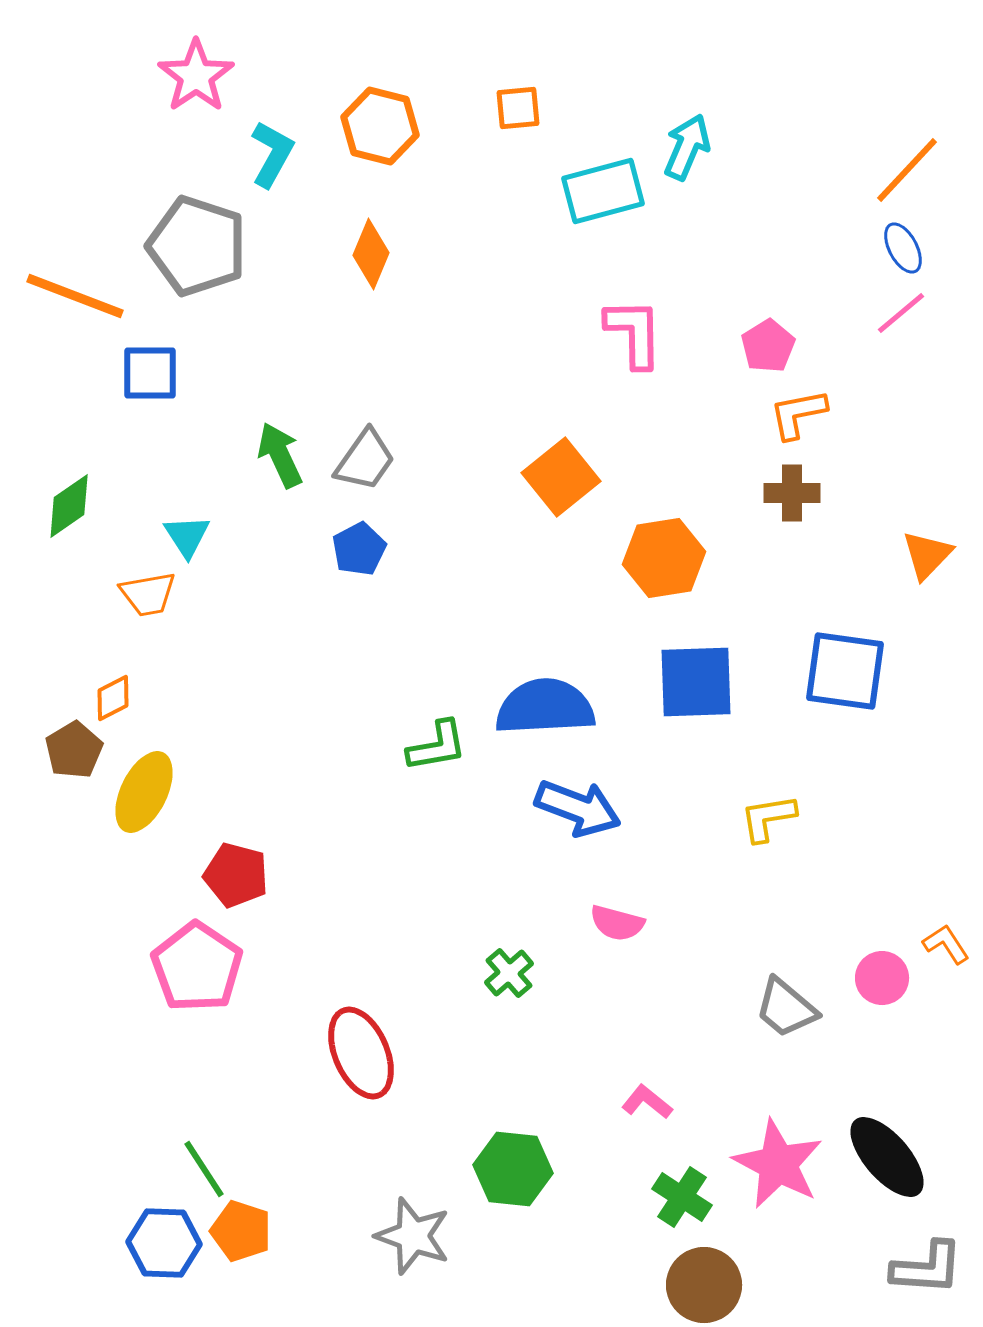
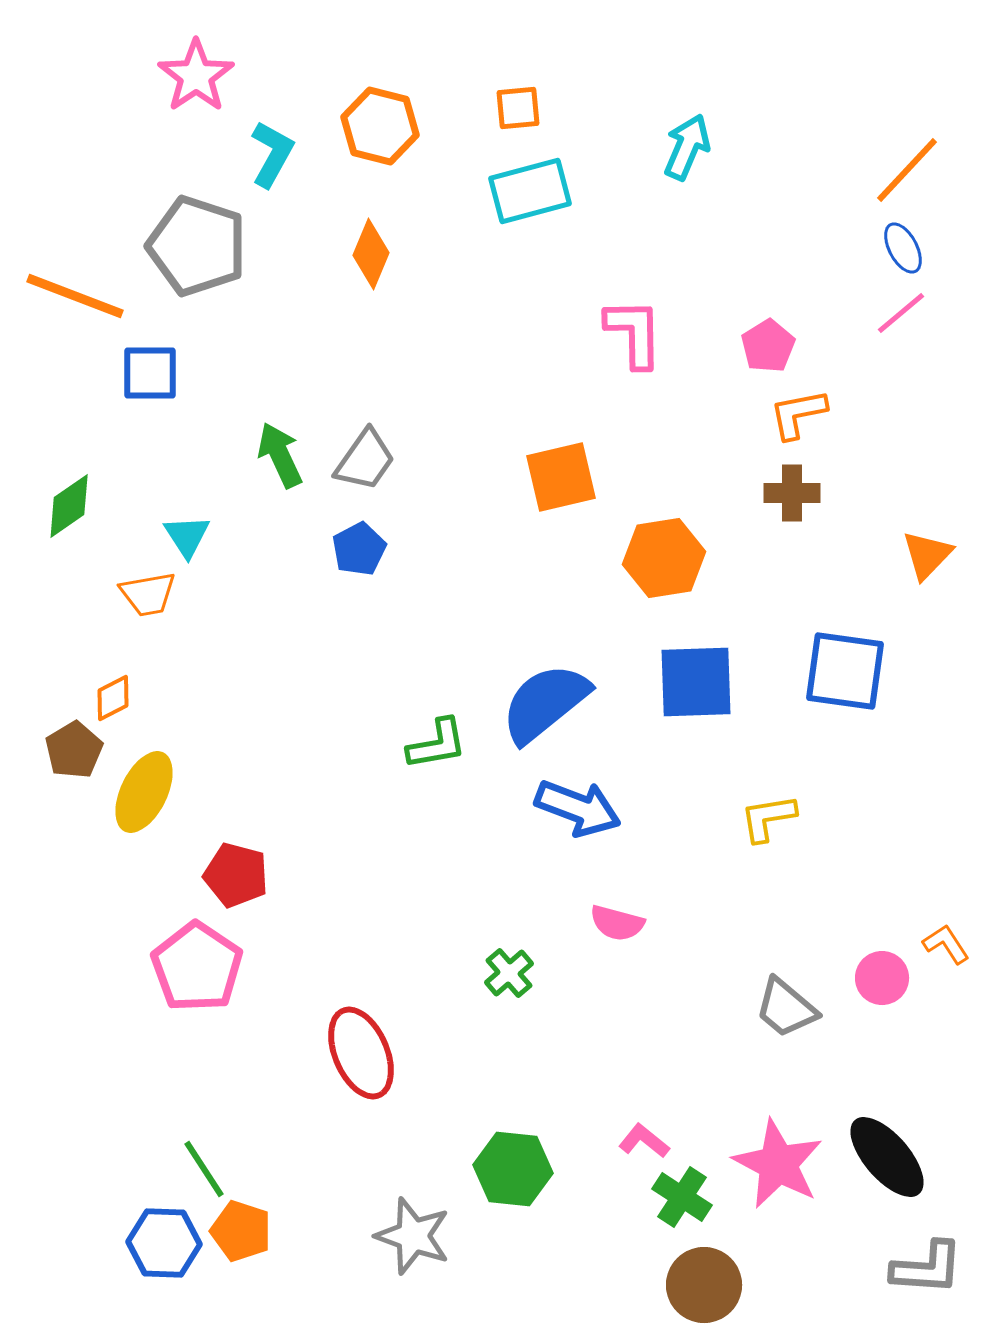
cyan rectangle at (603, 191): moved 73 px left
orange square at (561, 477): rotated 26 degrees clockwise
blue semicircle at (545, 707): moved 4 px up; rotated 36 degrees counterclockwise
green L-shape at (437, 746): moved 2 px up
pink L-shape at (647, 1102): moved 3 px left, 39 px down
